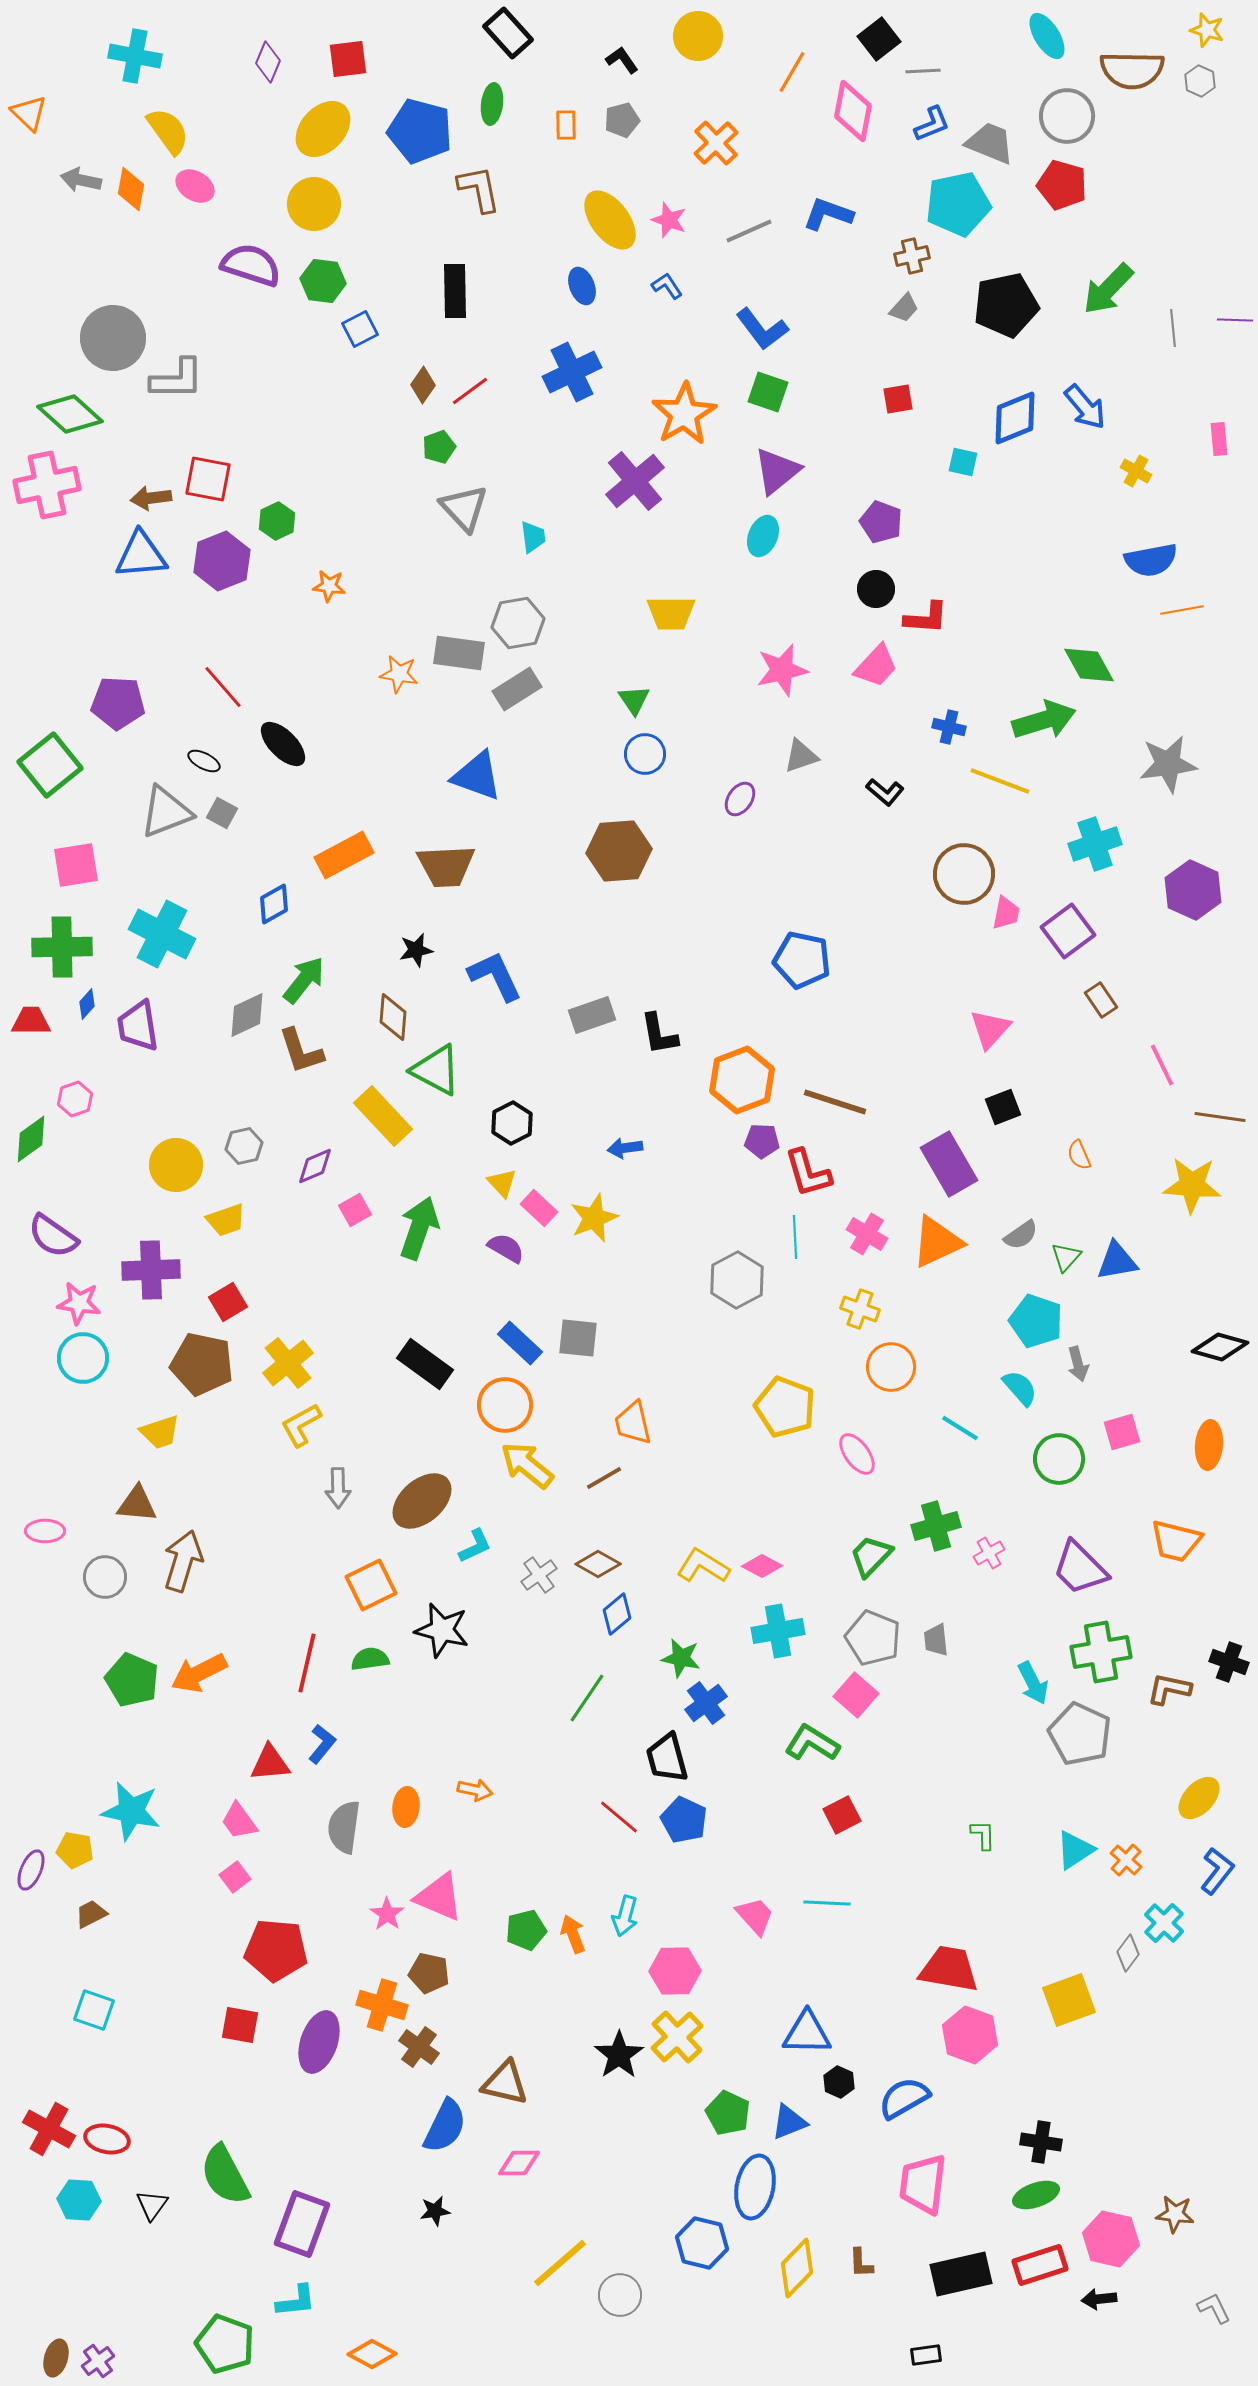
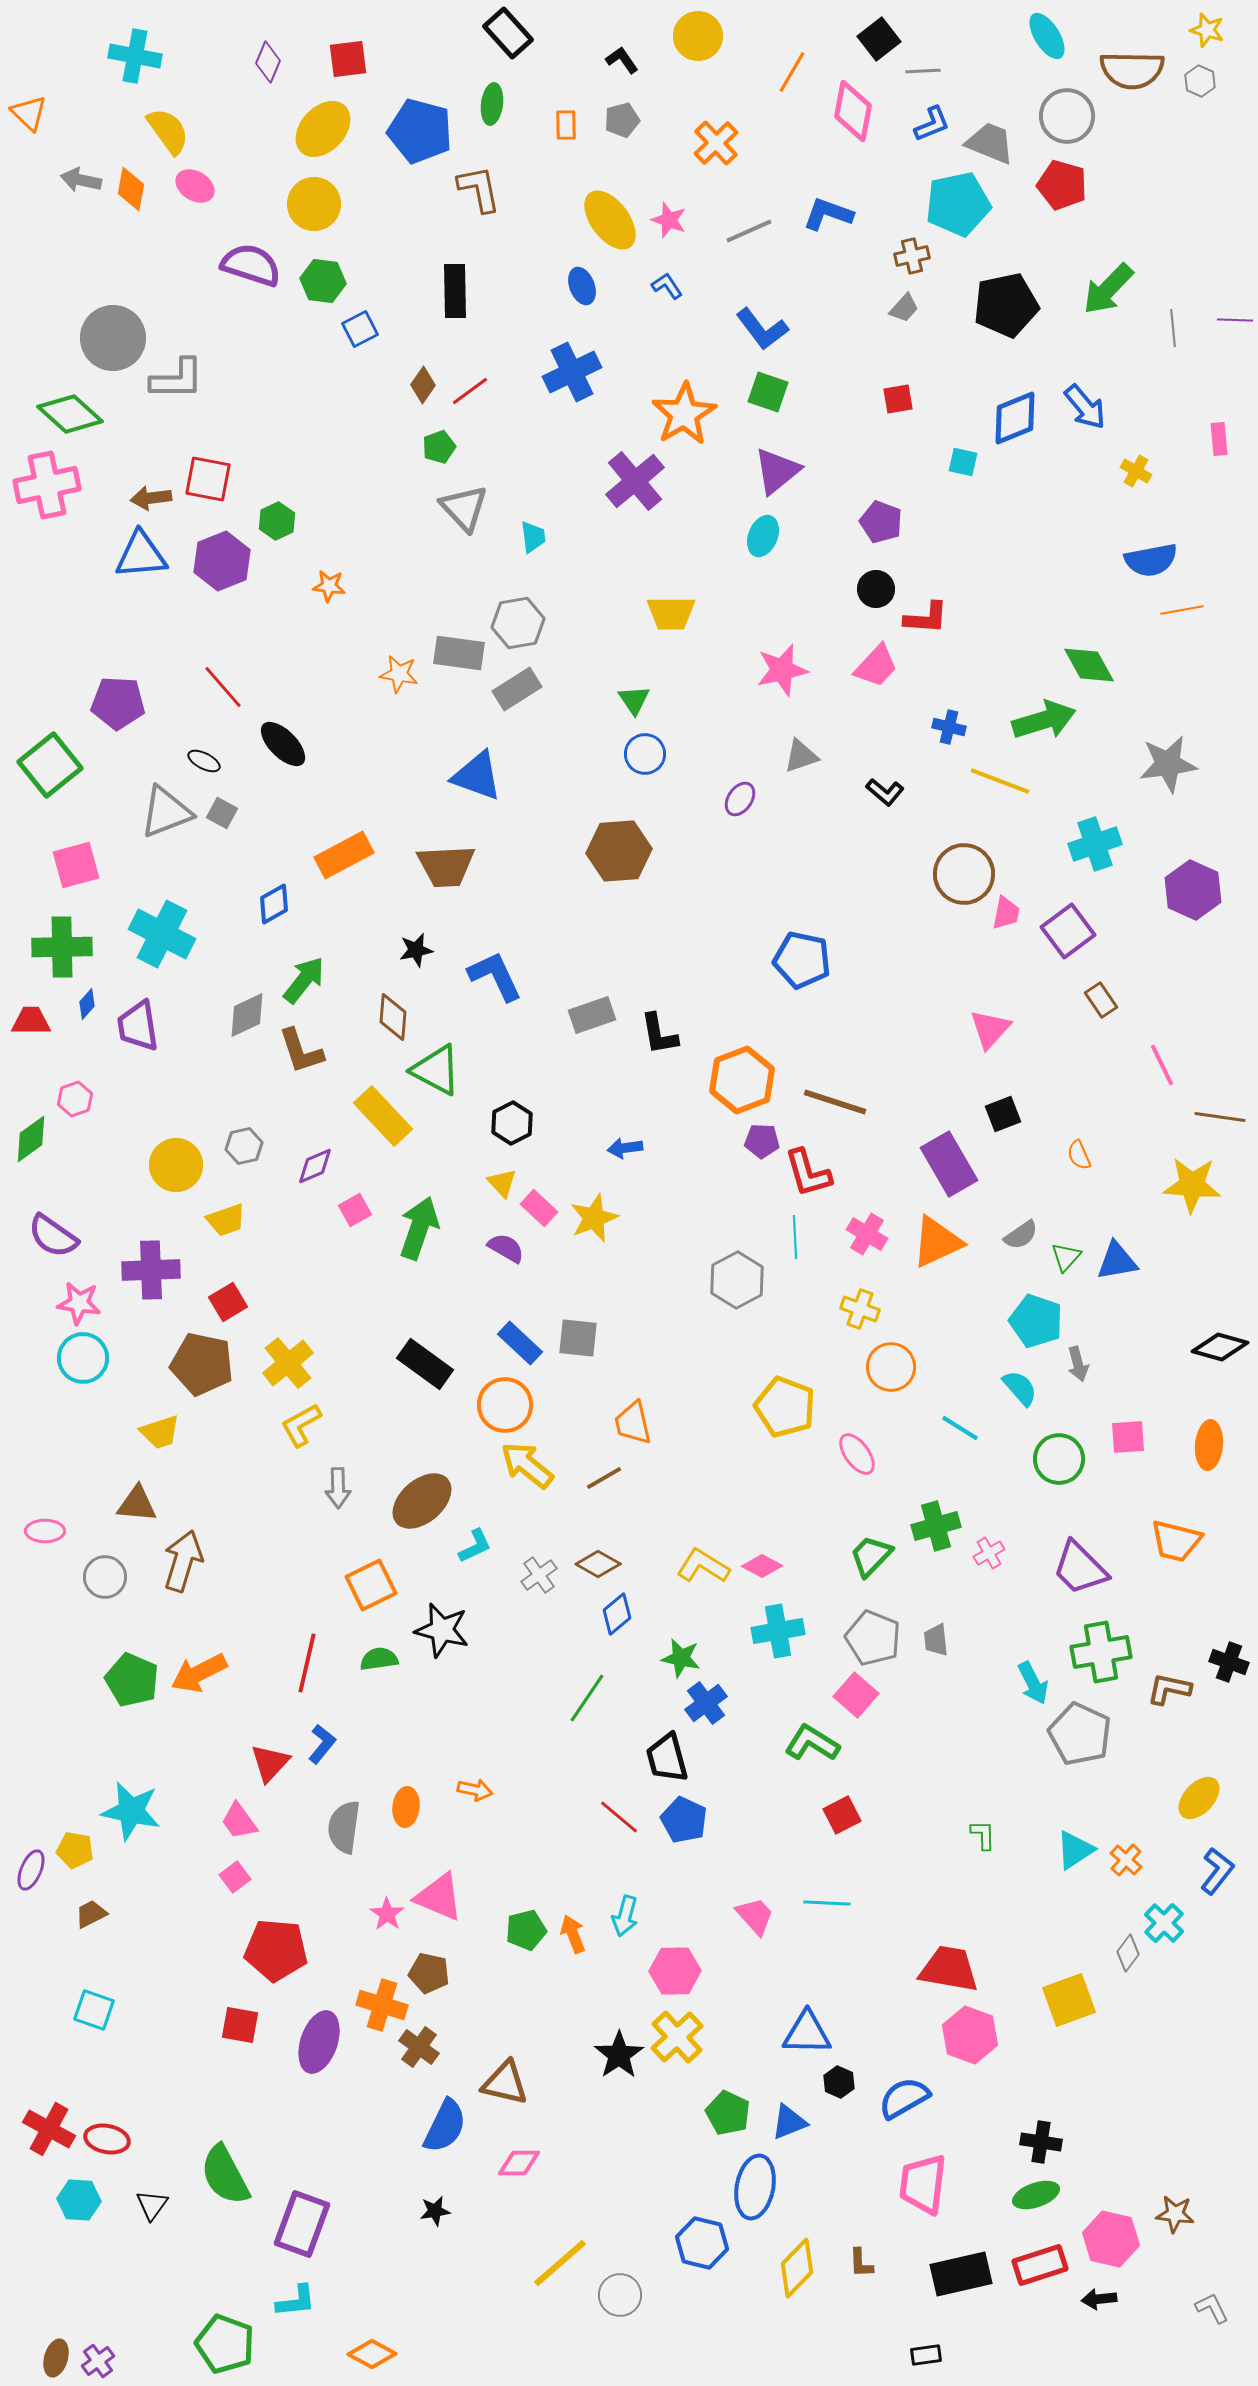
pink square at (76, 865): rotated 6 degrees counterclockwise
black square at (1003, 1107): moved 7 px down
pink square at (1122, 1432): moved 6 px right, 5 px down; rotated 12 degrees clockwise
green semicircle at (370, 1659): moved 9 px right
red triangle at (270, 1763): rotated 42 degrees counterclockwise
gray L-shape at (1214, 2308): moved 2 px left
